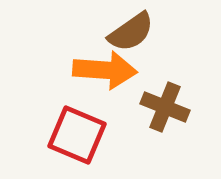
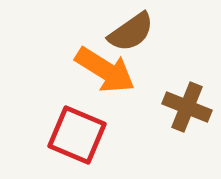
orange arrow: rotated 28 degrees clockwise
brown cross: moved 22 px right
